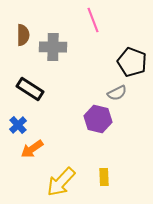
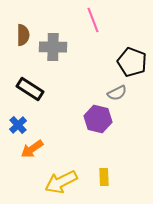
yellow arrow: rotated 20 degrees clockwise
